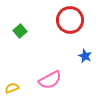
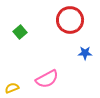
green square: moved 1 px down
blue star: moved 3 px up; rotated 24 degrees counterclockwise
pink semicircle: moved 3 px left, 1 px up
